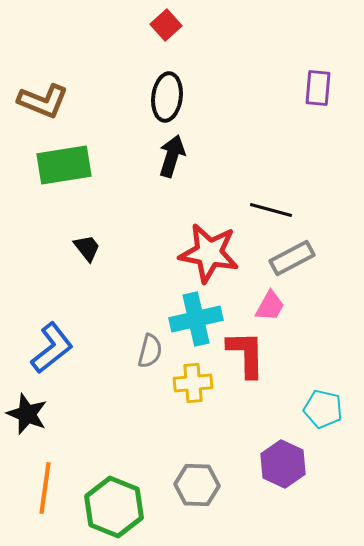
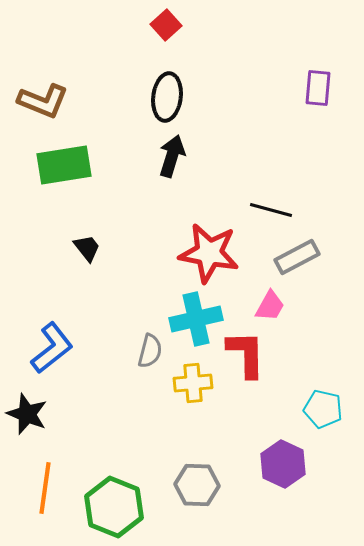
gray rectangle: moved 5 px right, 1 px up
